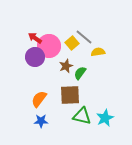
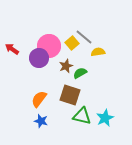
red arrow: moved 23 px left, 11 px down
purple circle: moved 4 px right, 1 px down
green semicircle: rotated 24 degrees clockwise
brown square: rotated 20 degrees clockwise
blue star: rotated 16 degrees clockwise
